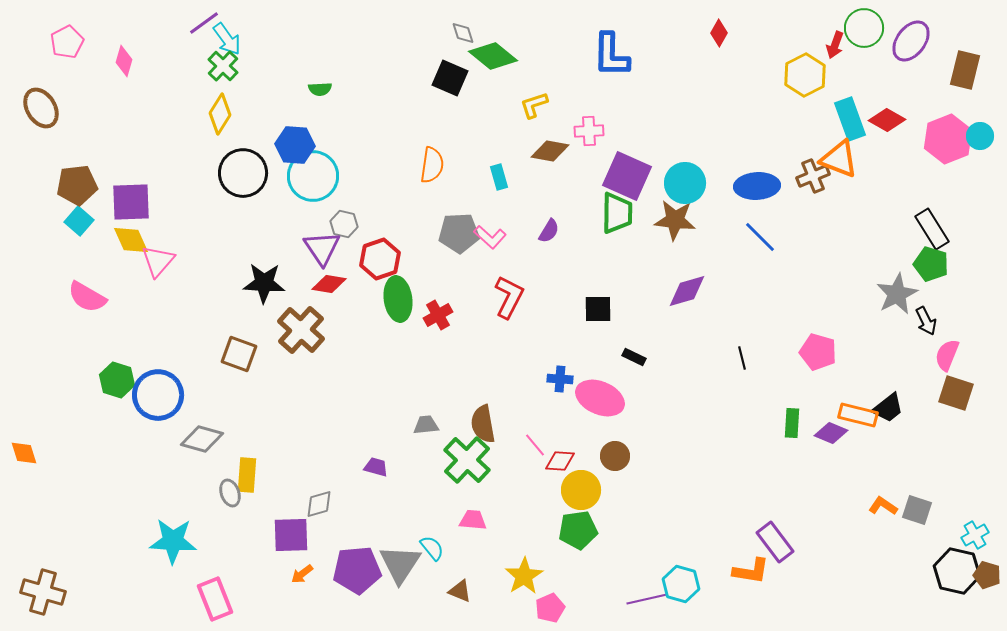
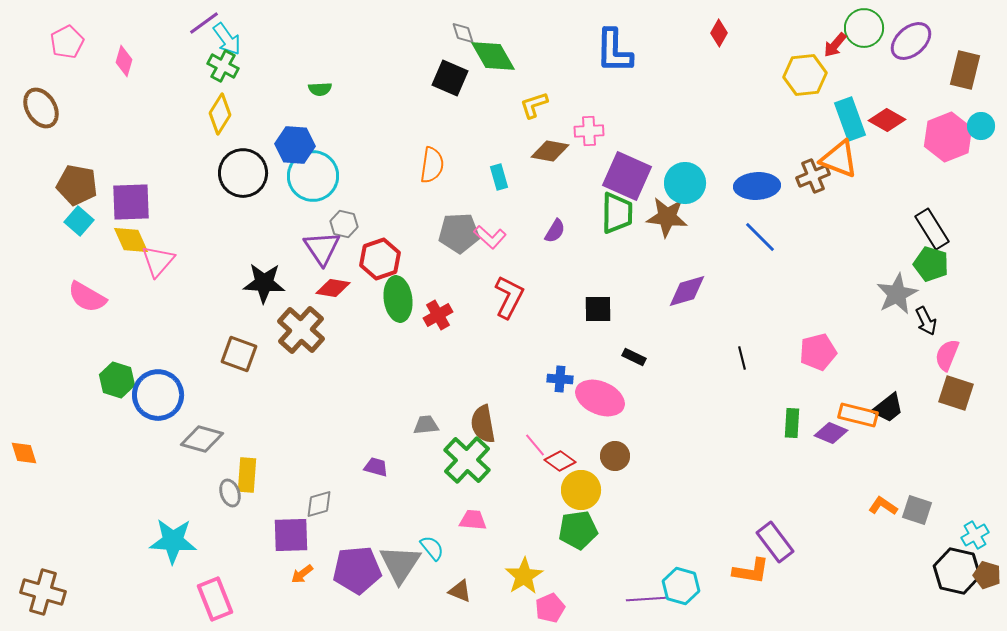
purple ellipse at (911, 41): rotated 12 degrees clockwise
red arrow at (835, 45): rotated 20 degrees clockwise
blue L-shape at (611, 55): moved 3 px right, 4 px up
green diamond at (493, 56): rotated 21 degrees clockwise
green cross at (223, 66): rotated 16 degrees counterclockwise
yellow hexagon at (805, 75): rotated 21 degrees clockwise
cyan circle at (980, 136): moved 1 px right, 10 px up
pink hexagon at (948, 139): moved 2 px up
brown pentagon at (77, 185): rotated 18 degrees clockwise
brown star at (675, 220): moved 8 px left, 3 px up
purple semicircle at (549, 231): moved 6 px right
red diamond at (329, 284): moved 4 px right, 4 px down
pink pentagon at (818, 352): rotated 30 degrees counterclockwise
red diamond at (560, 461): rotated 32 degrees clockwise
cyan hexagon at (681, 584): moved 2 px down
purple line at (647, 599): rotated 9 degrees clockwise
